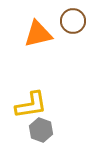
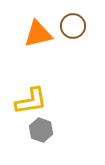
brown circle: moved 5 px down
yellow L-shape: moved 4 px up
